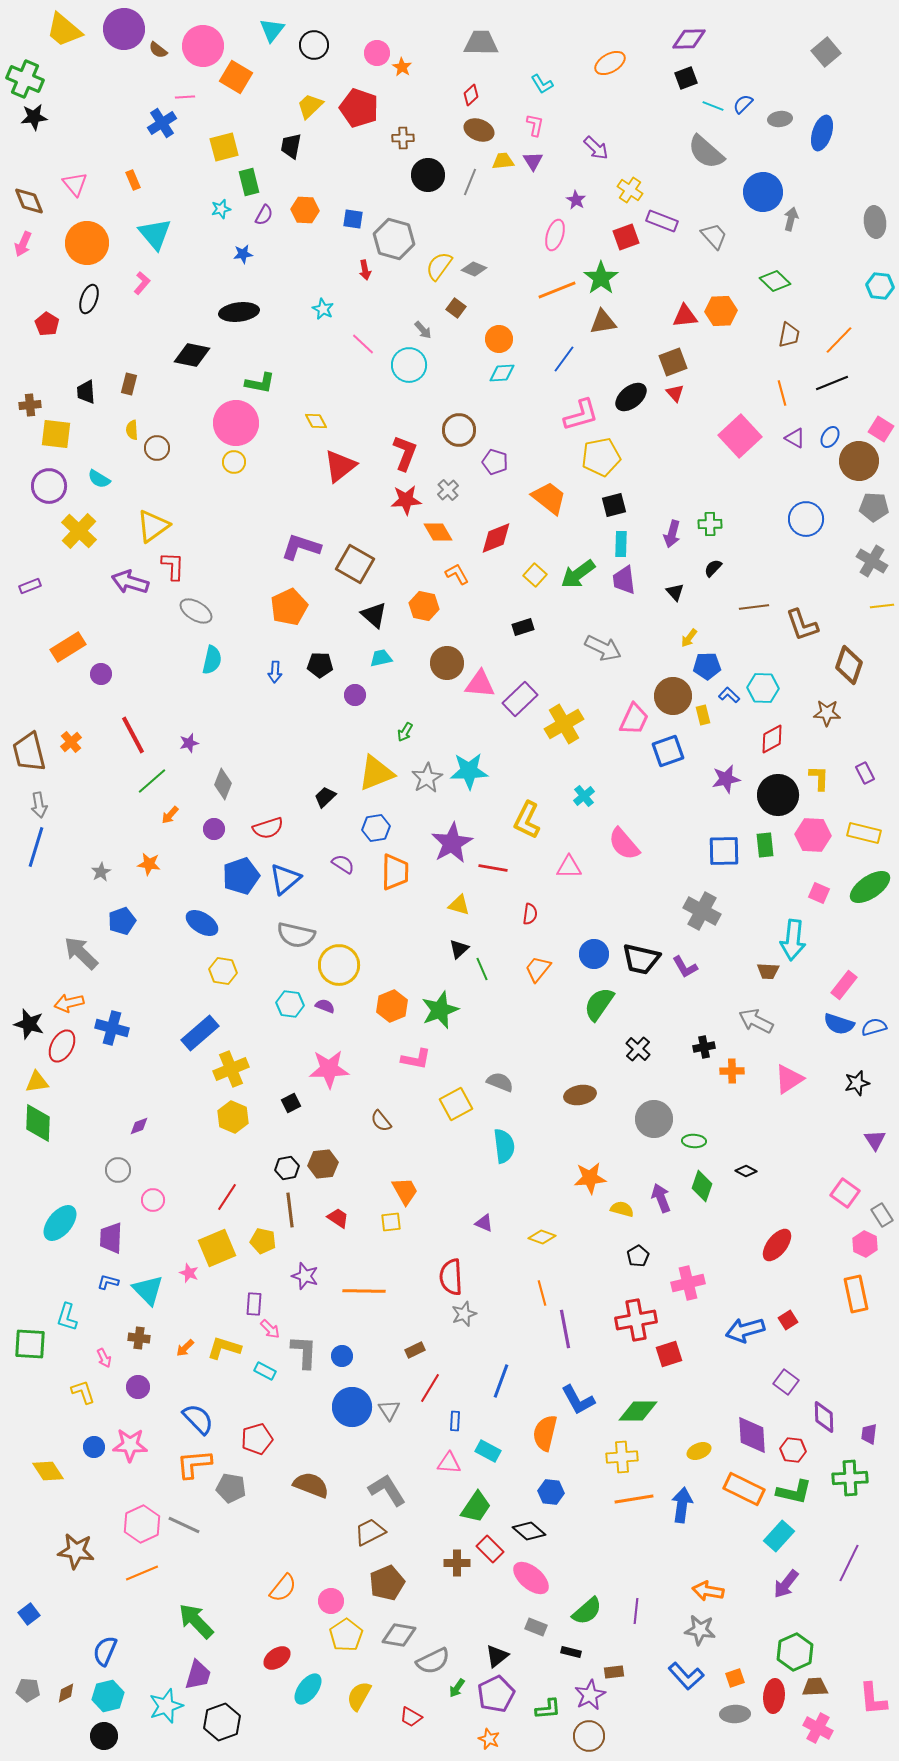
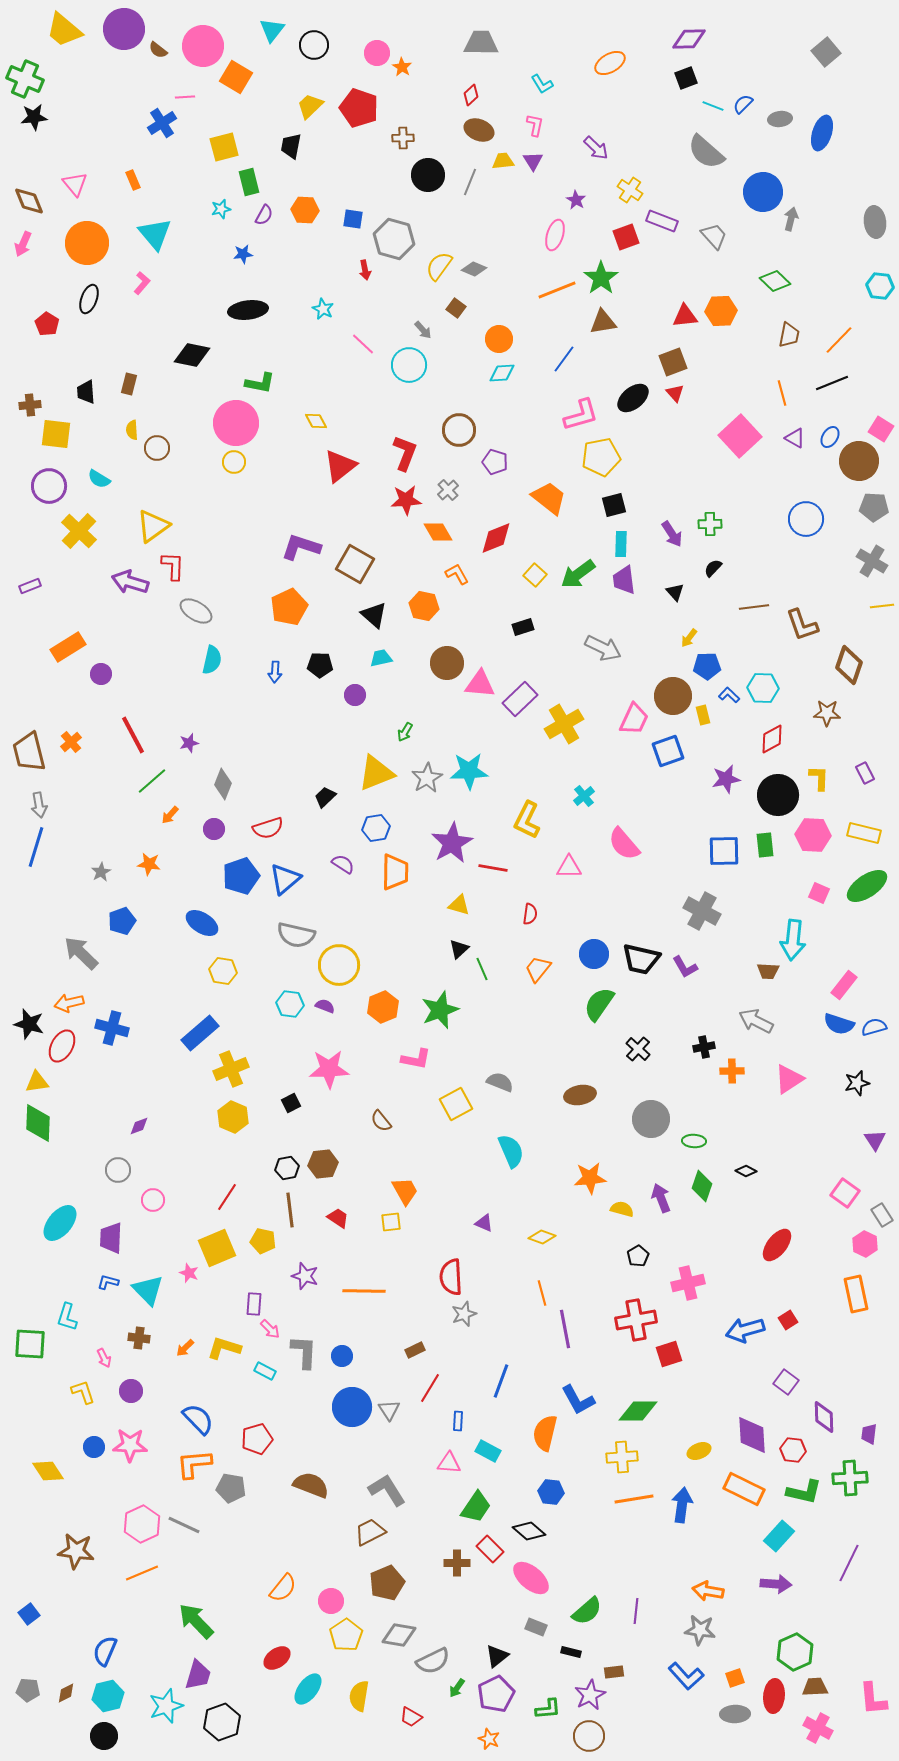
black ellipse at (239, 312): moved 9 px right, 2 px up
black ellipse at (631, 397): moved 2 px right, 1 px down
purple arrow at (672, 534): rotated 48 degrees counterclockwise
green ellipse at (870, 887): moved 3 px left, 1 px up
orange hexagon at (392, 1006): moved 9 px left, 1 px down
gray circle at (654, 1119): moved 3 px left
cyan semicircle at (504, 1146): moved 7 px right, 5 px down; rotated 16 degrees counterclockwise
purple circle at (138, 1387): moved 7 px left, 4 px down
blue rectangle at (455, 1421): moved 3 px right
green L-shape at (794, 1492): moved 10 px right
purple arrow at (786, 1584): moved 10 px left; rotated 124 degrees counterclockwise
yellow semicircle at (359, 1696): rotated 20 degrees counterclockwise
